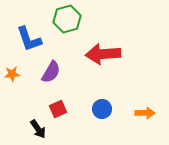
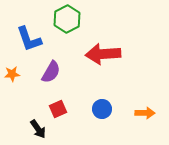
green hexagon: rotated 12 degrees counterclockwise
